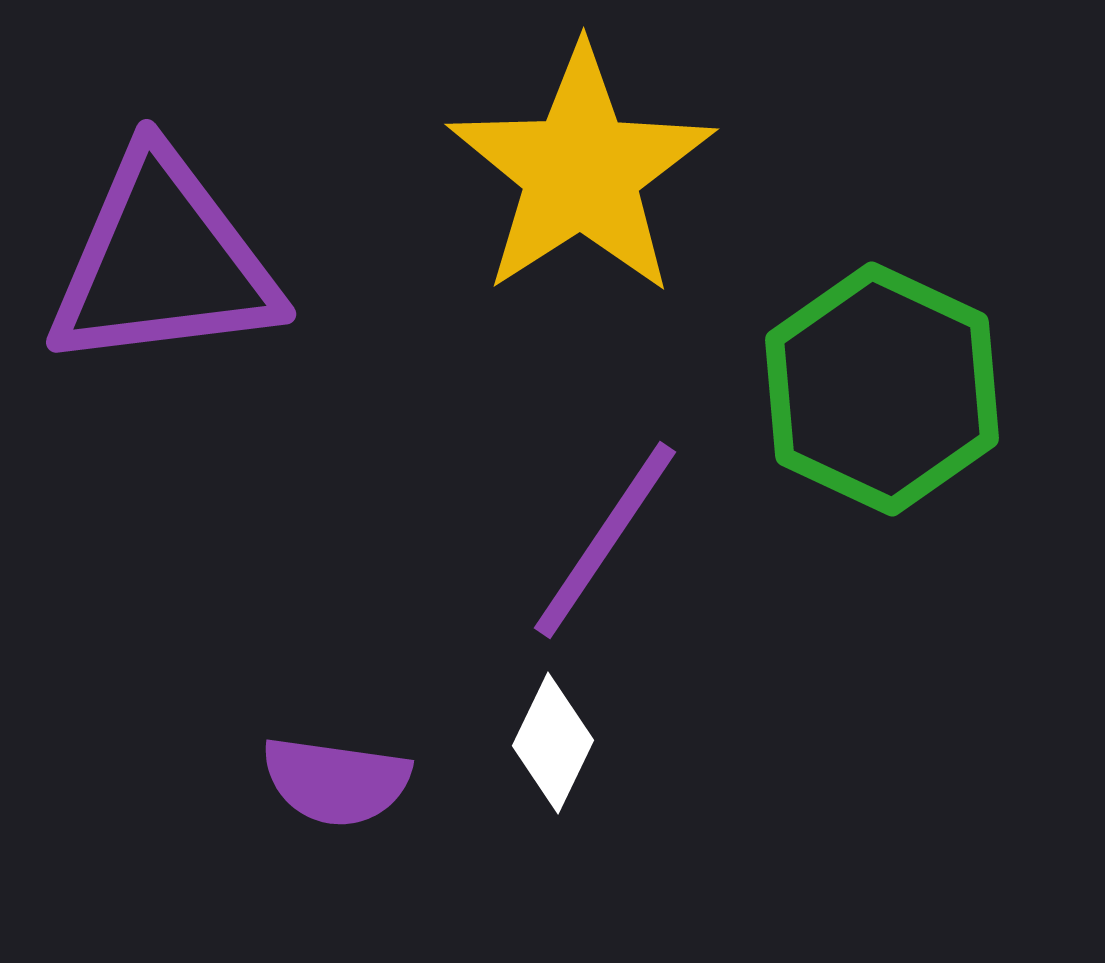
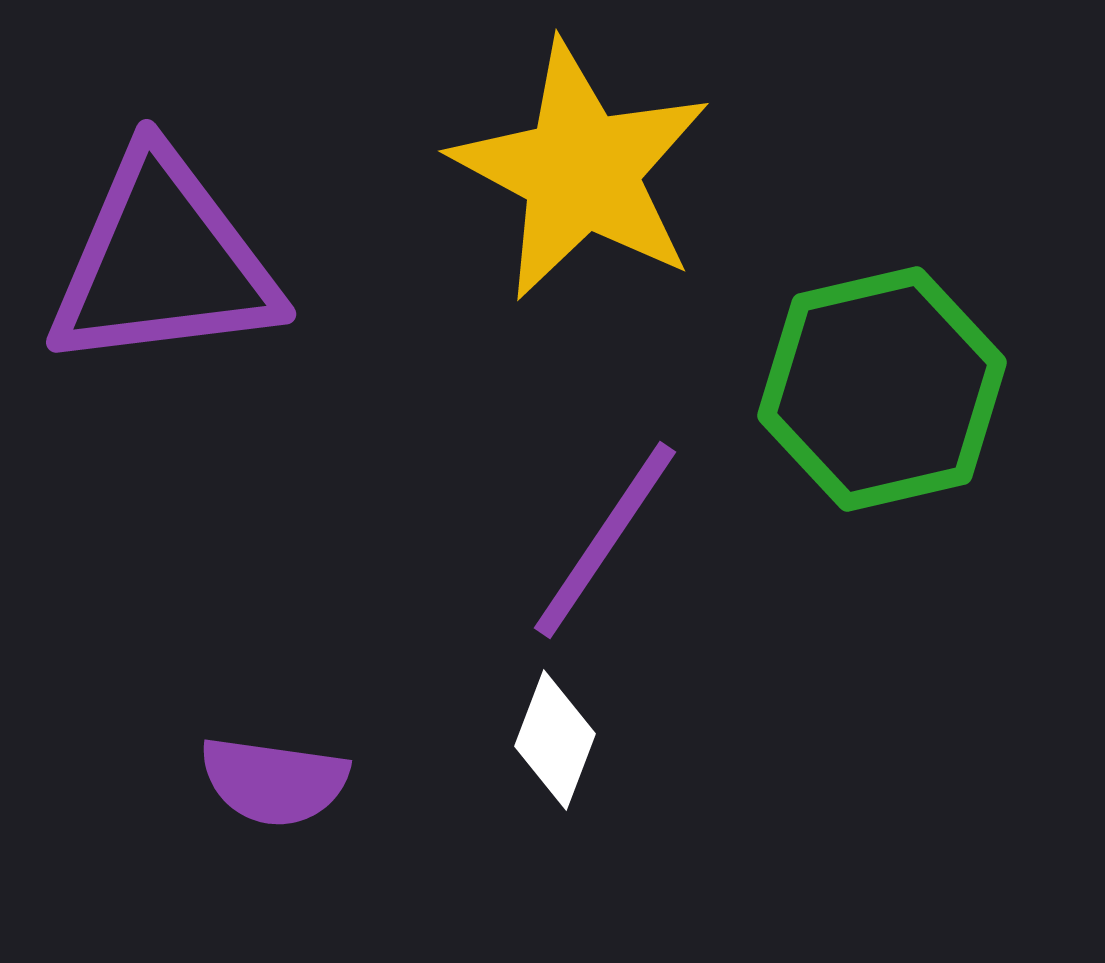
yellow star: rotated 11 degrees counterclockwise
green hexagon: rotated 22 degrees clockwise
white diamond: moved 2 px right, 3 px up; rotated 5 degrees counterclockwise
purple semicircle: moved 62 px left
